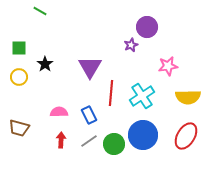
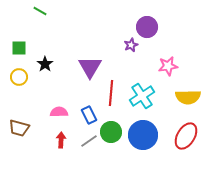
green circle: moved 3 px left, 12 px up
